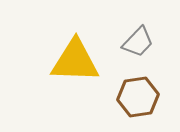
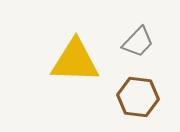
brown hexagon: rotated 15 degrees clockwise
